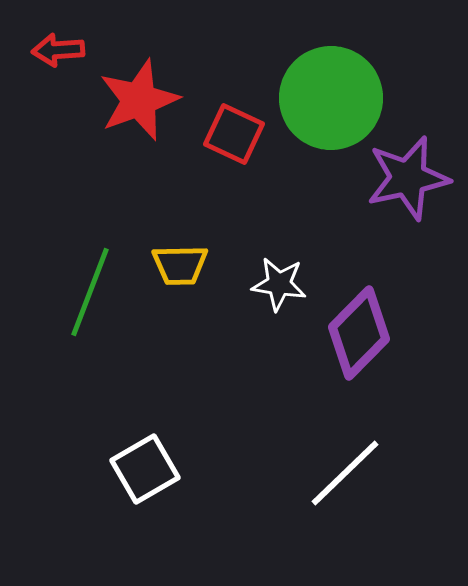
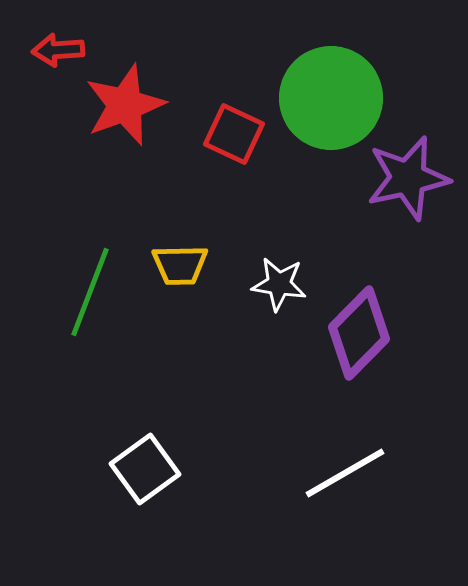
red star: moved 14 px left, 5 px down
white square: rotated 6 degrees counterclockwise
white line: rotated 14 degrees clockwise
